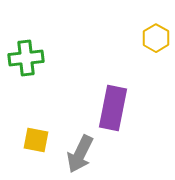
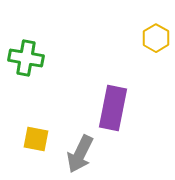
green cross: rotated 16 degrees clockwise
yellow square: moved 1 px up
